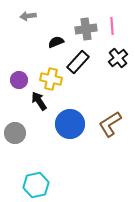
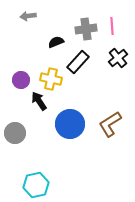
purple circle: moved 2 px right
